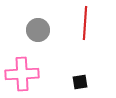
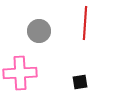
gray circle: moved 1 px right, 1 px down
pink cross: moved 2 px left, 1 px up
